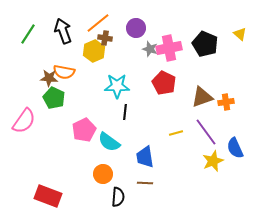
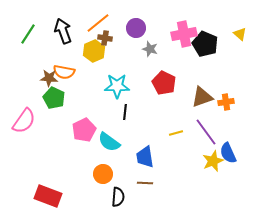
pink cross: moved 15 px right, 14 px up
blue semicircle: moved 7 px left, 5 px down
